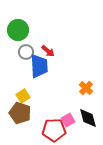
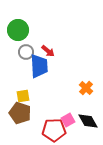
yellow square: rotated 24 degrees clockwise
black diamond: moved 3 px down; rotated 15 degrees counterclockwise
